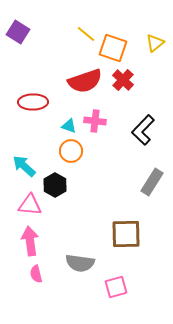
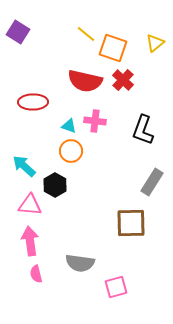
red semicircle: rotated 32 degrees clockwise
black L-shape: rotated 24 degrees counterclockwise
brown square: moved 5 px right, 11 px up
